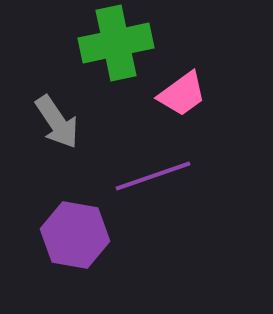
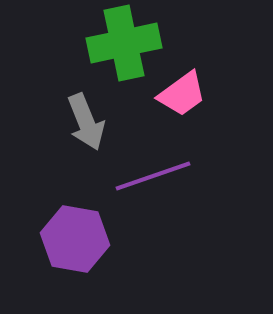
green cross: moved 8 px right
gray arrow: moved 29 px right; rotated 12 degrees clockwise
purple hexagon: moved 4 px down
